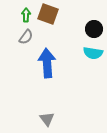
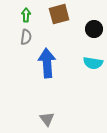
brown square: moved 11 px right; rotated 35 degrees counterclockwise
gray semicircle: rotated 28 degrees counterclockwise
cyan semicircle: moved 10 px down
